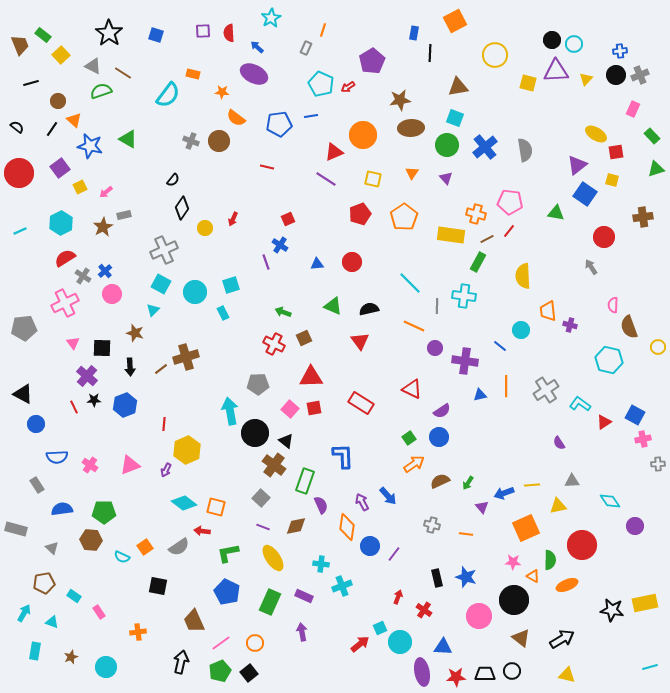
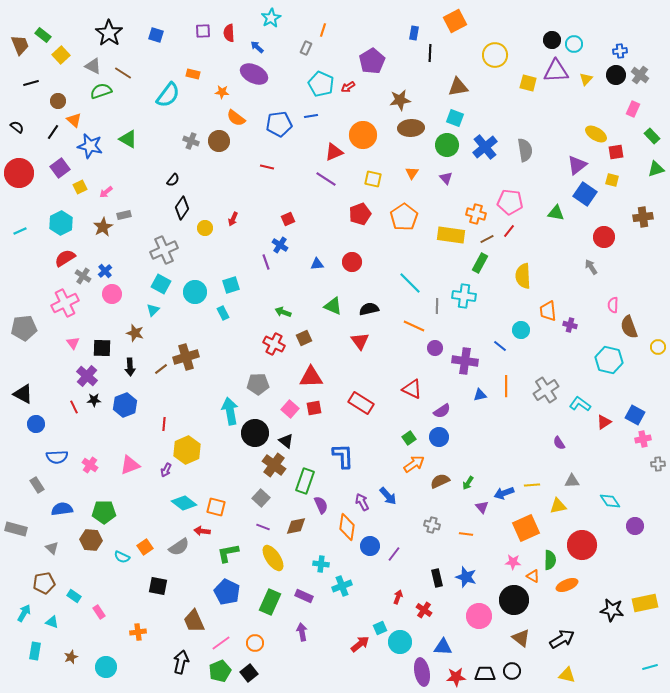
gray cross at (640, 75): rotated 30 degrees counterclockwise
black line at (52, 129): moved 1 px right, 3 px down
green rectangle at (478, 262): moved 2 px right, 1 px down
